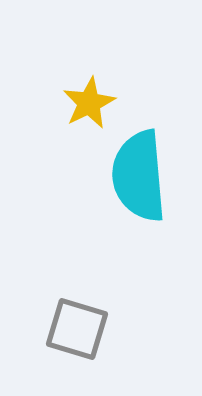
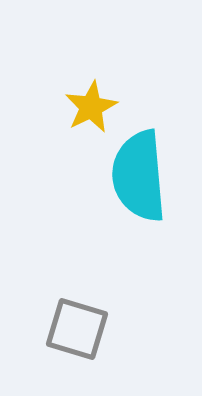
yellow star: moved 2 px right, 4 px down
